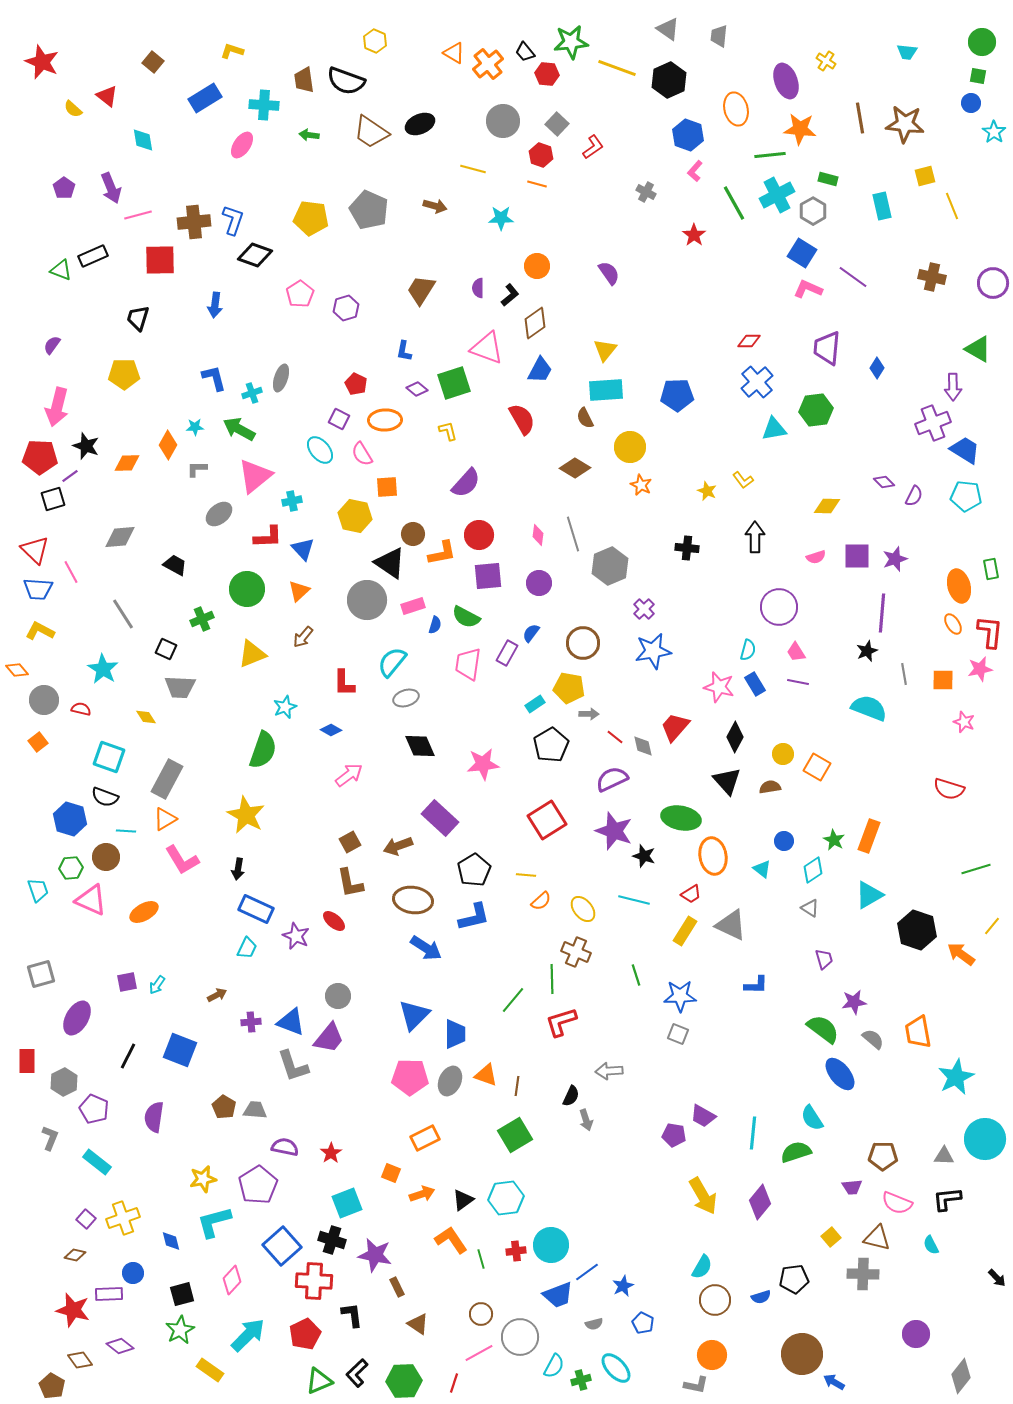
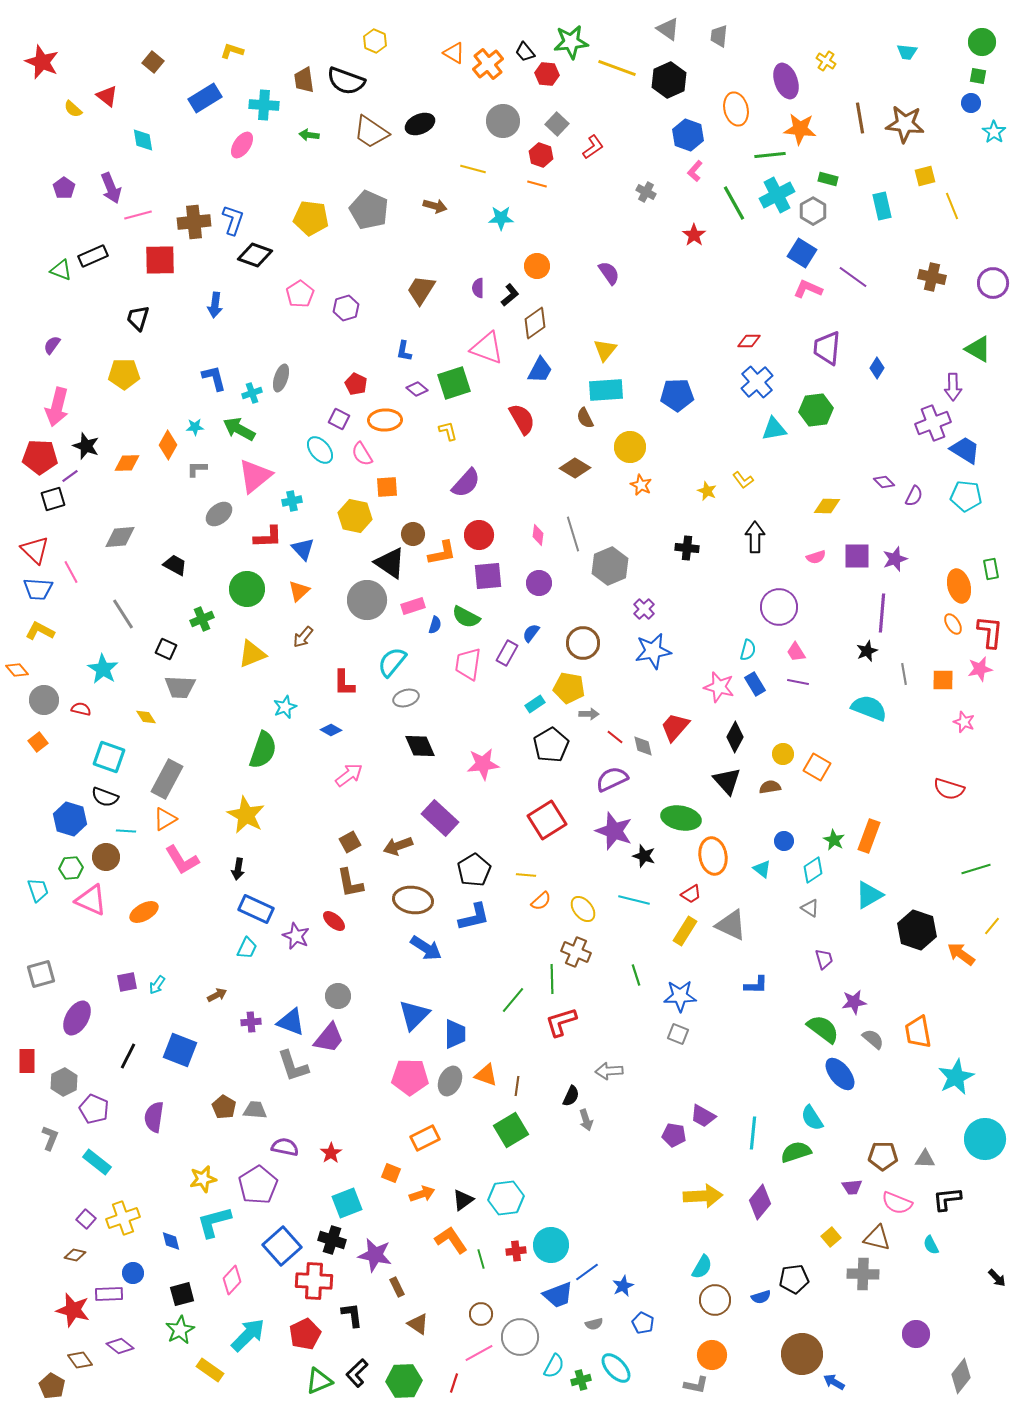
green square at (515, 1135): moved 4 px left, 5 px up
gray triangle at (944, 1156): moved 19 px left, 3 px down
yellow arrow at (703, 1196): rotated 63 degrees counterclockwise
